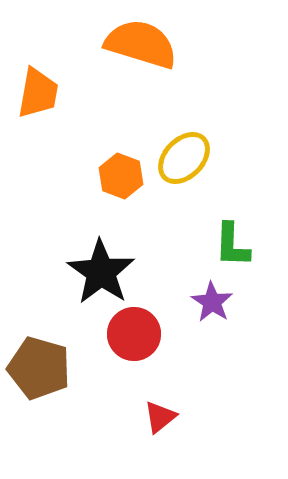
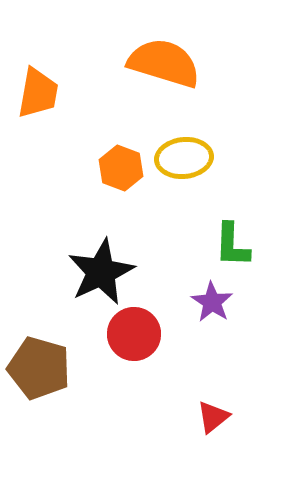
orange semicircle: moved 23 px right, 19 px down
yellow ellipse: rotated 40 degrees clockwise
orange hexagon: moved 8 px up
black star: rotated 12 degrees clockwise
red triangle: moved 53 px right
